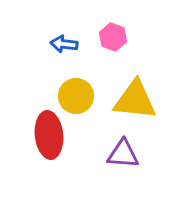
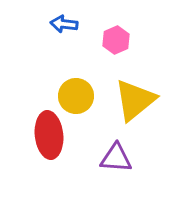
pink hexagon: moved 3 px right, 3 px down; rotated 16 degrees clockwise
blue arrow: moved 20 px up
yellow triangle: rotated 45 degrees counterclockwise
purple triangle: moved 7 px left, 4 px down
